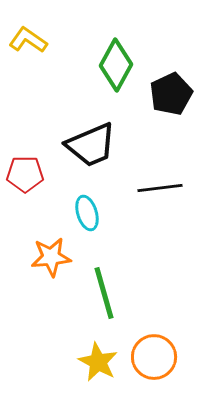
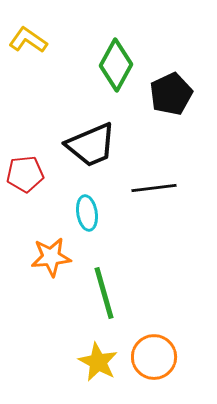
red pentagon: rotated 6 degrees counterclockwise
black line: moved 6 px left
cyan ellipse: rotated 8 degrees clockwise
